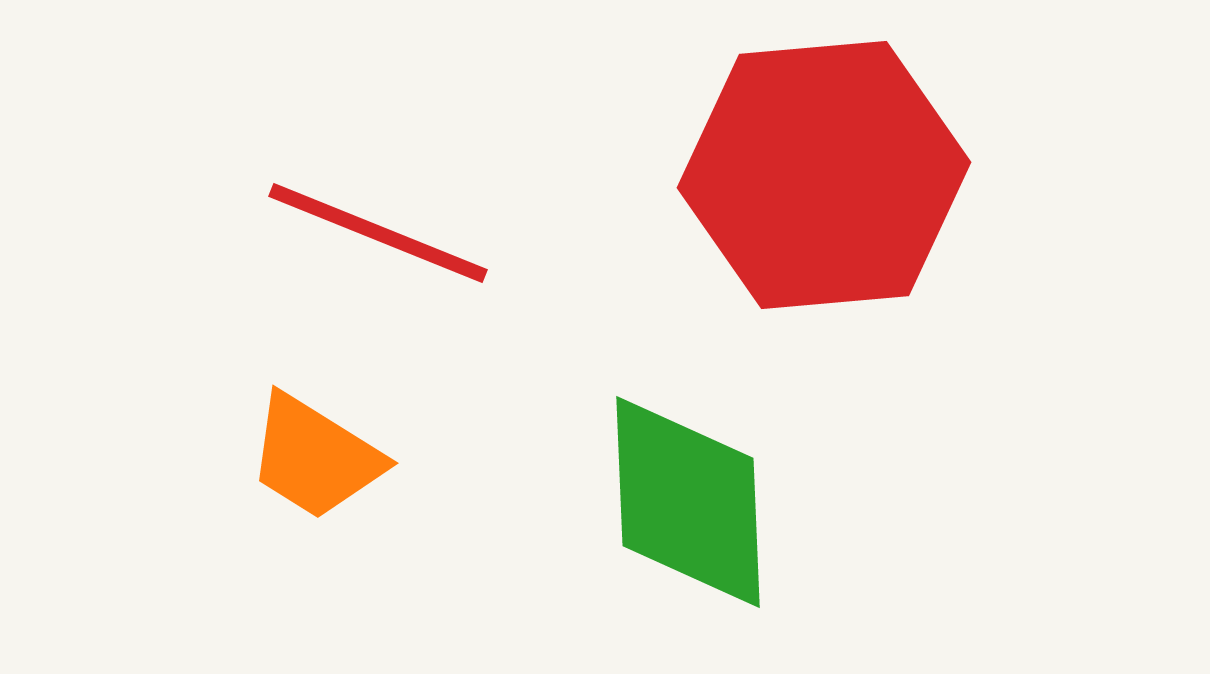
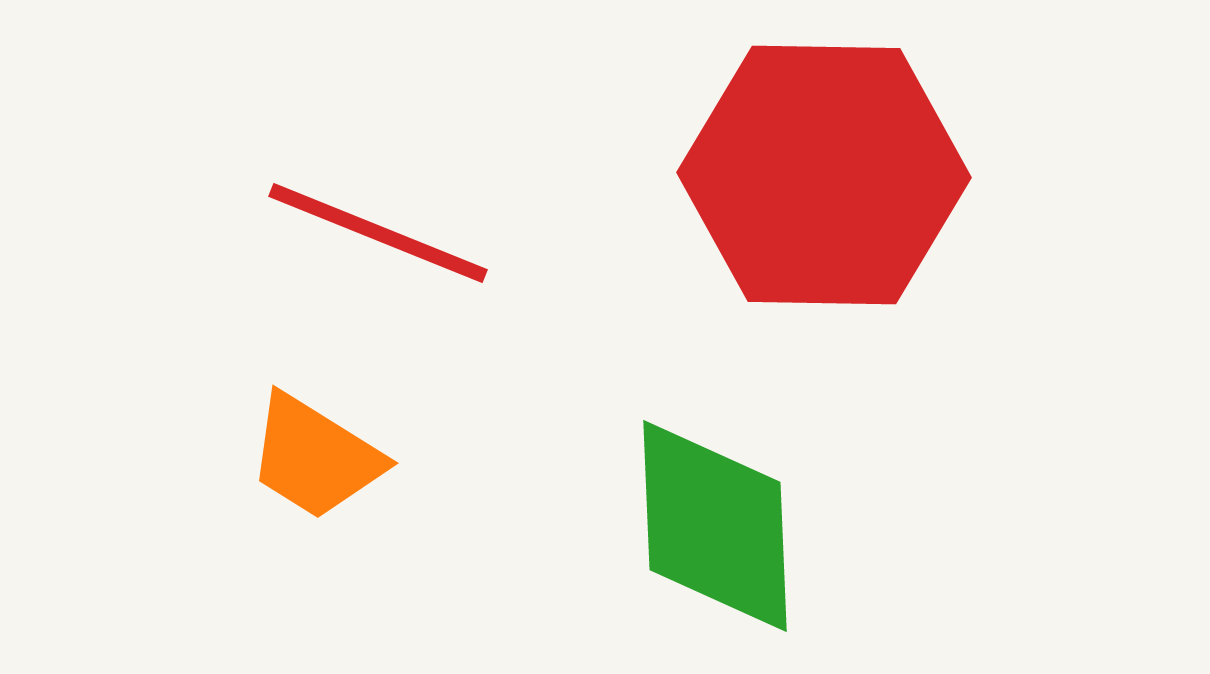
red hexagon: rotated 6 degrees clockwise
green diamond: moved 27 px right, 24 px down
